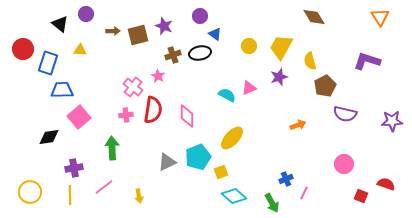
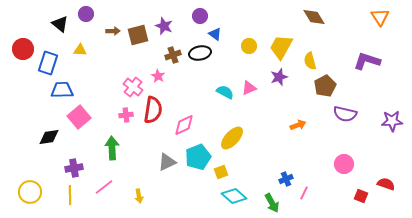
cyan semicircle at (227, 95): moved 2 px left, 3 px up
pink diamond at (187, 116): moved 3 px left, 9 px down; rotated 65 degrees clockwise
